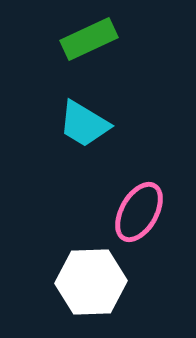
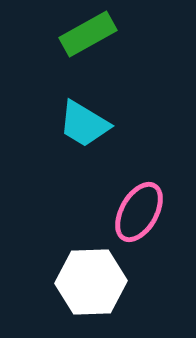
green rectangle: moved 1 px left, 5 px up; rotated 4 degrees counterclockwise
